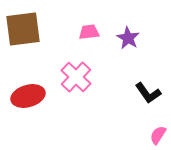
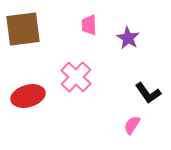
pink trapezoid: moved 7 px up; rotated 85 degrees counterclockwise
pink semicircle: moved 26 px left, 10 px up
